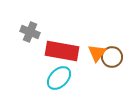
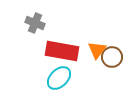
gray cross: moved 5 px right, 9 px up
orange triangle: moved 3 px up
